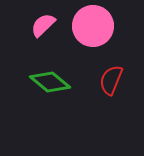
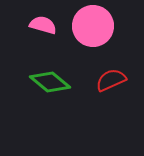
pink semicircle: rotated 60 degrees clockwise
red semicircle: rotated 44 degrees clockwise
